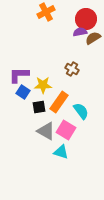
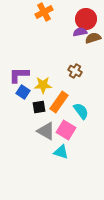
orange cross: moved 2 px left
brown semicircle: rotated 14 degrees clockwise
brown cross: moved 3 px right, 2 px down
